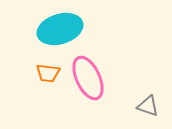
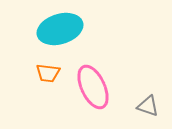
pink ellipse: moved 5 px right, 9 px down
